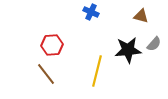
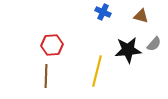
blue cross: moved 12 px right
brown line: moved 2 px down; rotated 40 degrees clockwise
